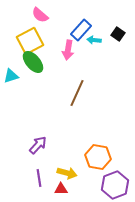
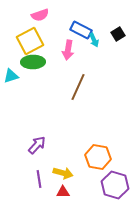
pink semicircle: rotated 60 degrees counterclockwise
blue rectangle: rotated 75 degrees clockwise
black square: rotated 24 degrees clockwise
cyan arrow: rotated 120 degrees counterclockwise
green ellipse: rotated 50 degrees counterclockwise
brown line: moved 1 px right, 6 px up
purple arrow: moved 1 px left
yellow arrow: moved 4 px left
purple line: moved 1 px down
purple hexagon: rotated 24 degrees counterclockwise
red triangle: moved 2 px right, 3 px down
